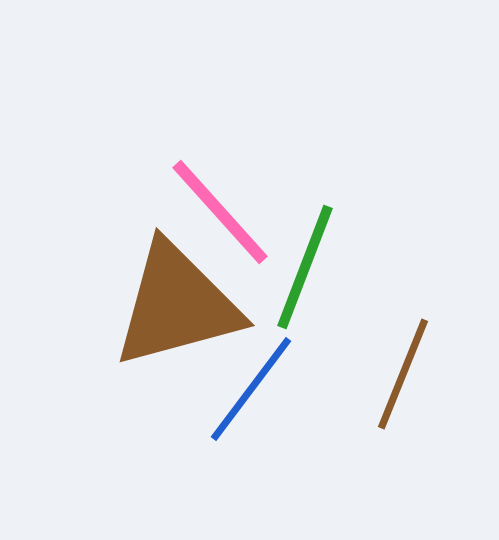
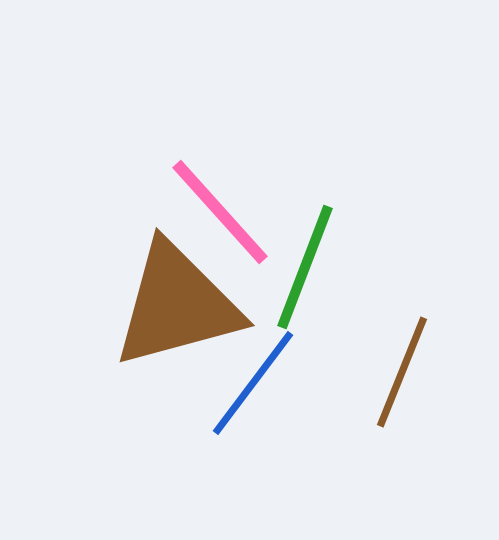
brown line: moved 1 px left, 2 px up
blue line: moved 2 px right, 6 px up
